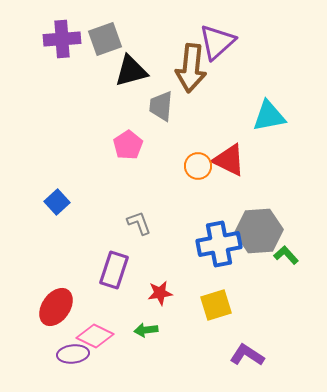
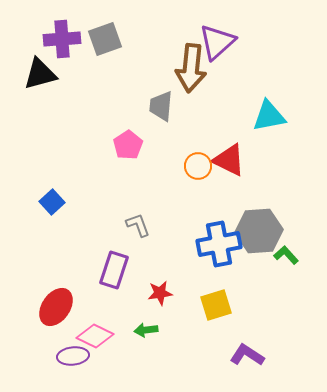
black triangle: moved 91 px left, 3 px down
blue square: moved 5 px left
gray L-shape: moved 1 px left, 2 px down
purple ellipse: moved 2 px down
